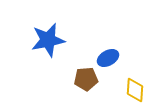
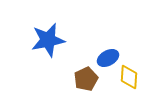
brown pentagon: rotated 20 degrees counterclockwise
yellow diamond: moved 6 px left, 13 px up
